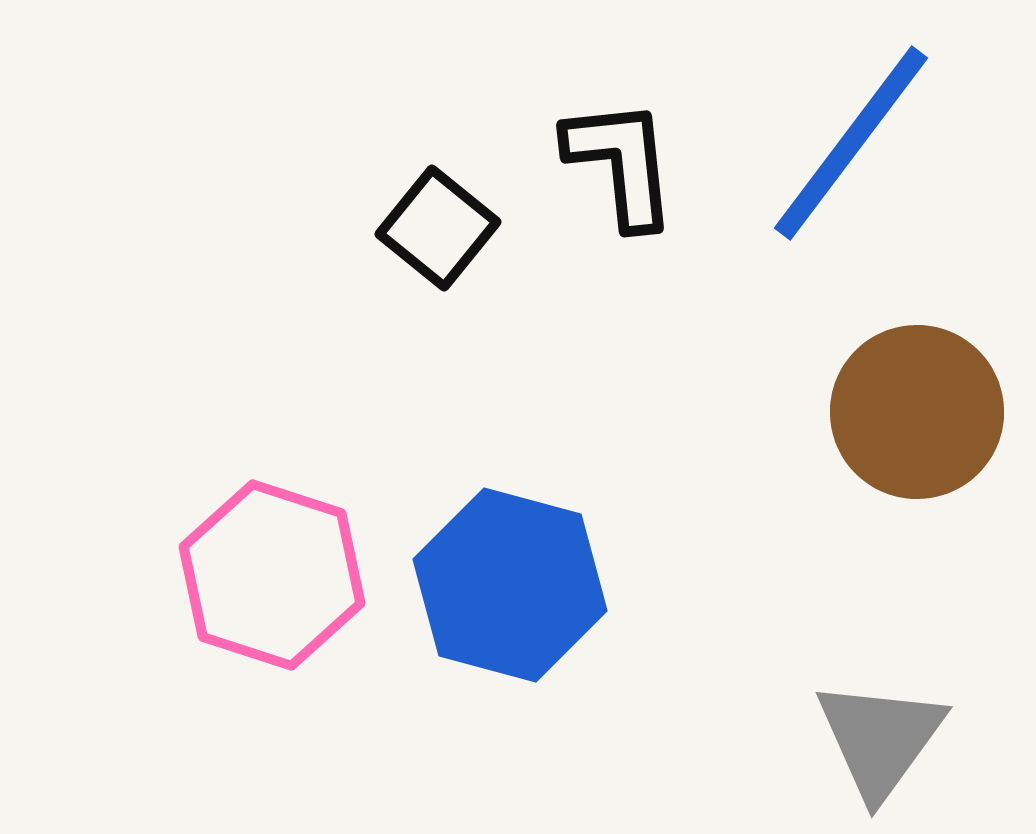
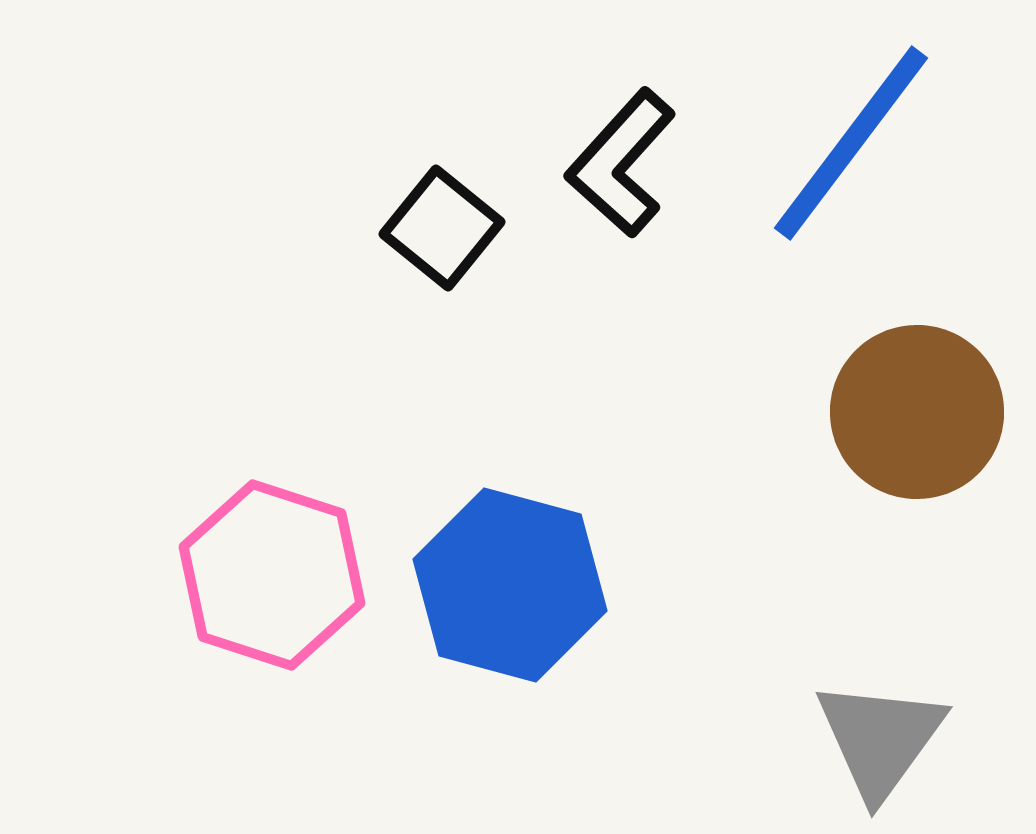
black L-shape: rotated 132 degrees counterclockwise
black square: moved 4 px right
